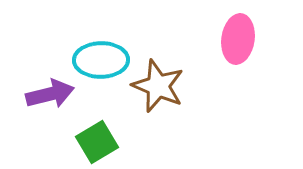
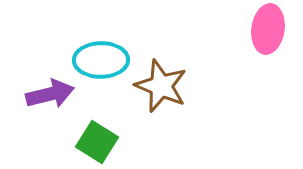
pink ellipse: moved 30 px right, 10 px up
brown star: moved 3 px right
green square: rotated 27 degrees counterclockwise
